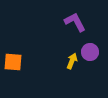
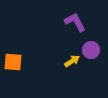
purple circle: moved 1 px right, 2 px up
yellow arrow: rotated 35 degrees clockwise
